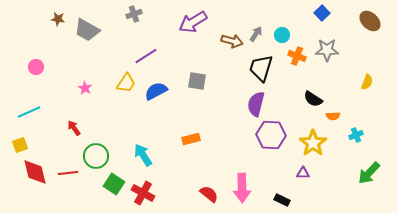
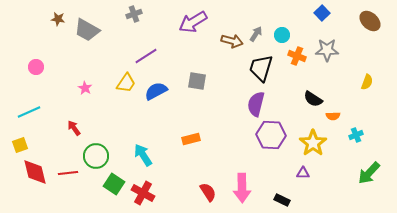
red semicircle: moved 1 px left, 2 px up; rotated 18 degrees clockwise
